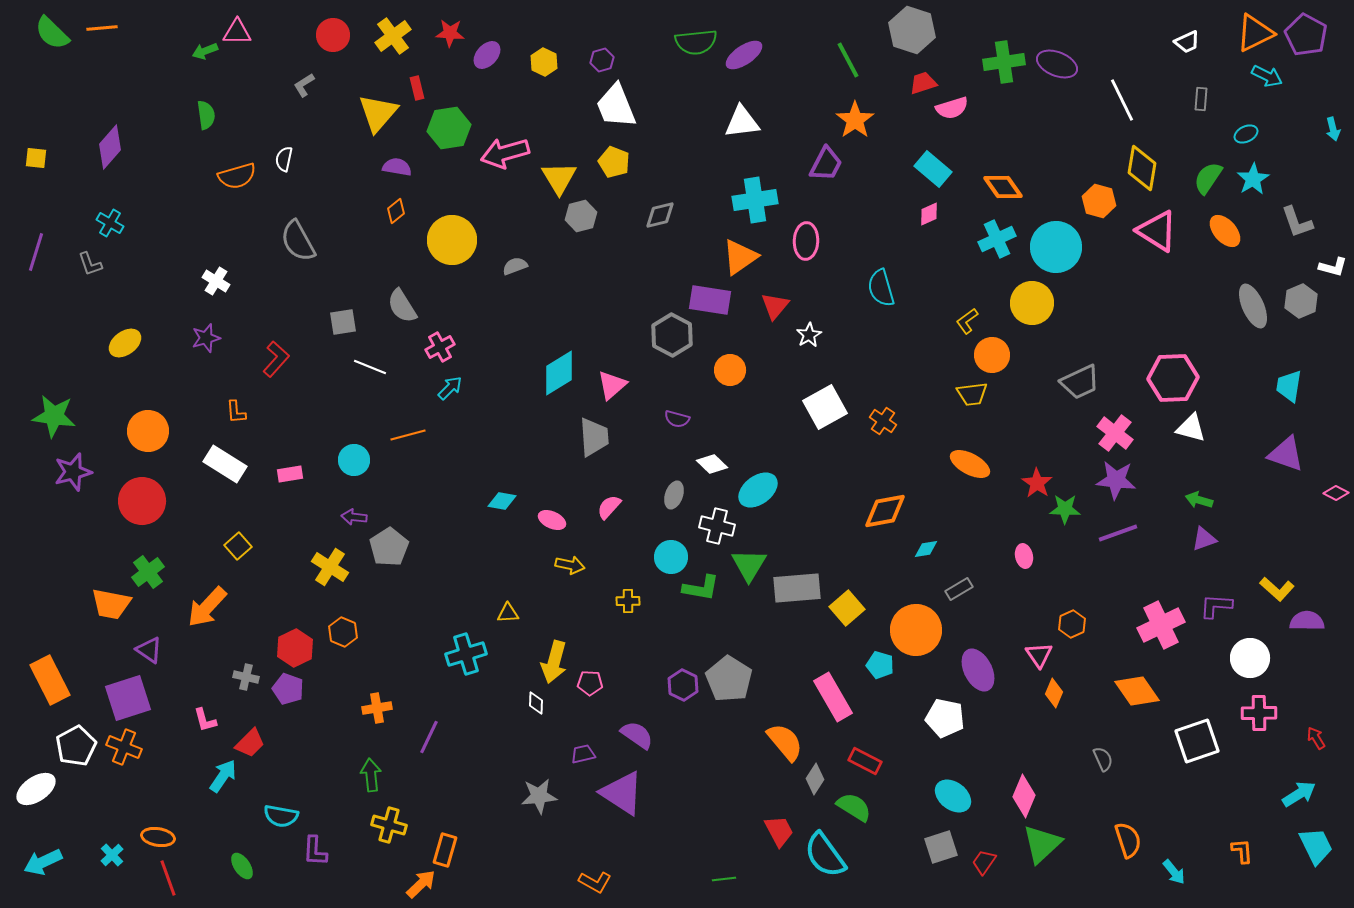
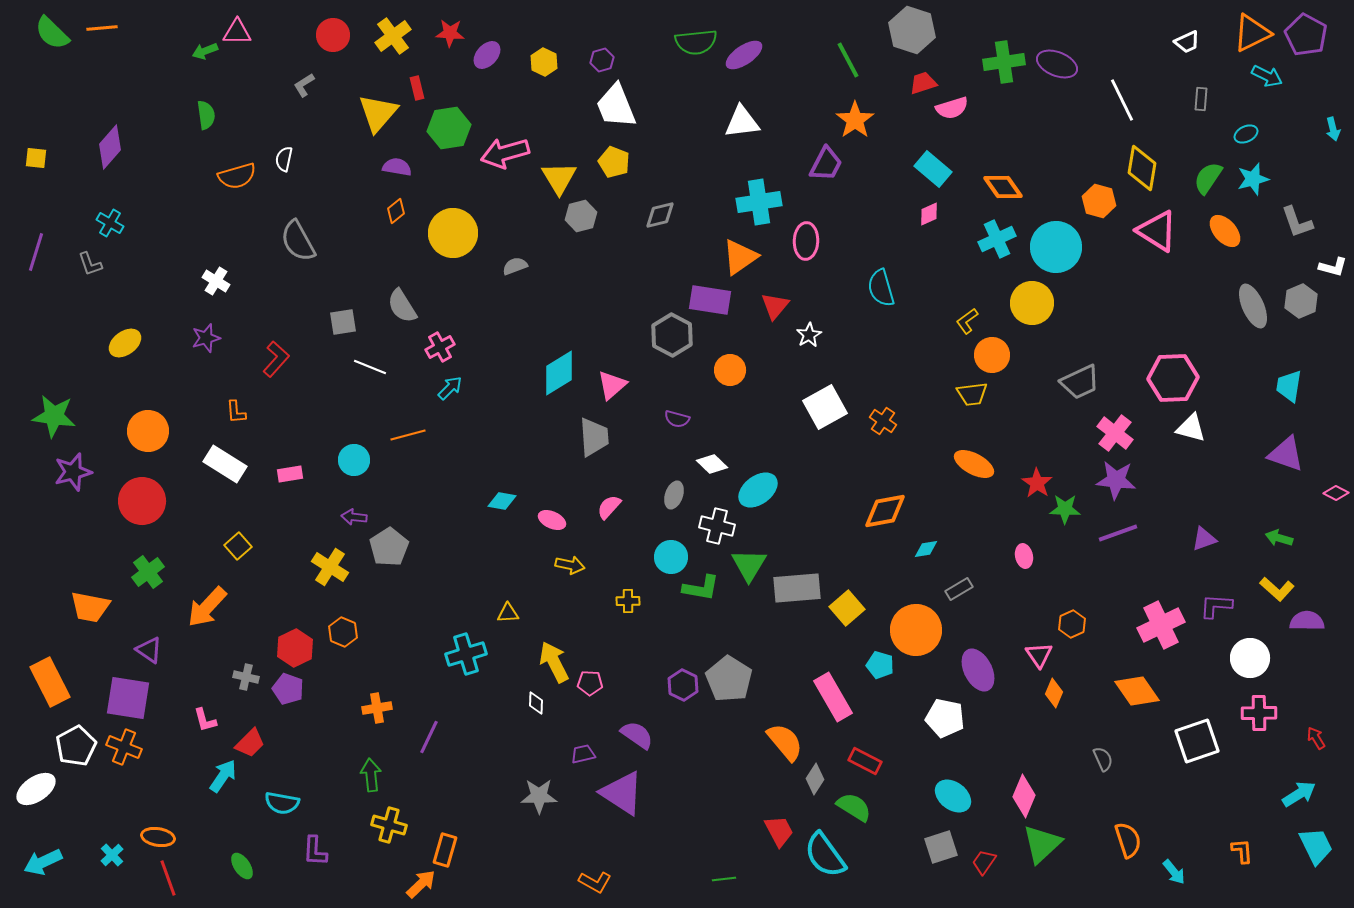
orange triangle at (1255, 33): moved 3 px left
cyan star at (1253, 179): rotated 16 degrees clockwise
cyan cross at (755, 200): moved 4 px right, 2 px down
yellow circle at (452, 240): moved 1 px right, 7 px up
orange ellipse at (970, 464): moved 4 px right
green arrow at (1199, 500): moved 80 px right, 38 px down
orange trapezoid at (111, 604): moved 21 px left, 3 px down
yellow arrow at (554, 662): rotated 138 degrees clockwise
orange rectangle at (50, 680): moved 2 px down
purple square at (128, 698): rotated 27 degrees clockwise
gray star at (539, 796): rotated 6 degrees clockwise
cyan semicircle at (281, 816): moved 1 px right, 13 px up
